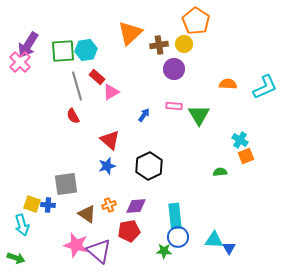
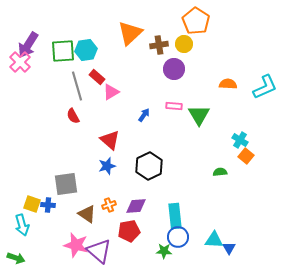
orange square: rotated 28 degrees counterclockwise
